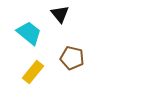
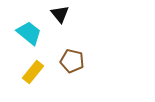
brown pentagon: moved 3 px down
